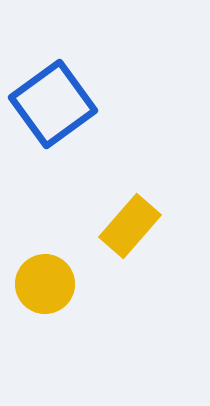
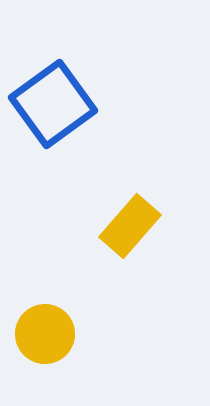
yellow circle: moved 50 px down
